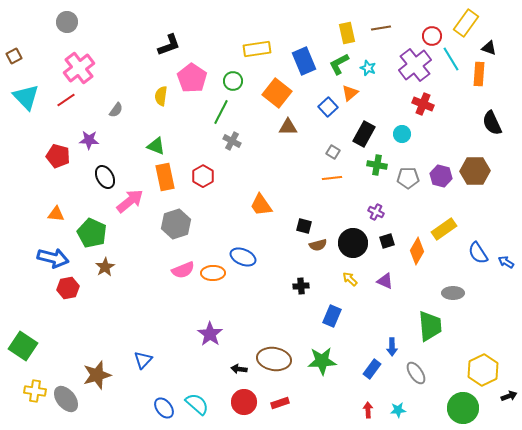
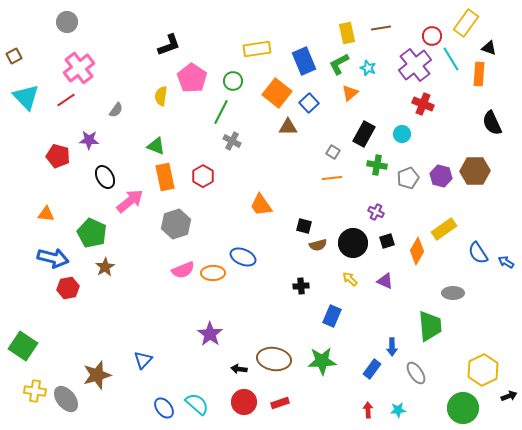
blue square at (328, 107): moved 19 px left, 4 px up
gray pentagon at (408, 178): rotated 20 degrees counterclockwise
orange triangle at (56, 214): moved 10 px left
